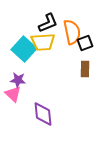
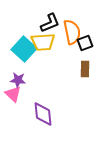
black L-shape: moved 2 px right
